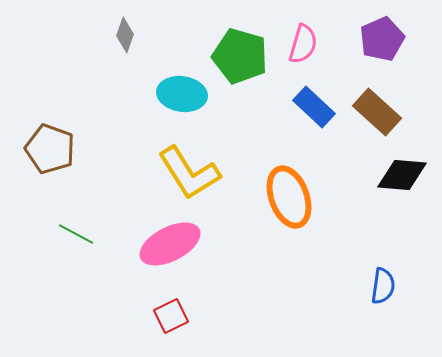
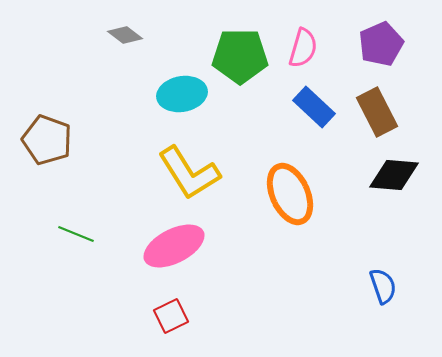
gray diamond: rotated 72 degrees counterclockwise
purple pentagon: moved 1 px left, 5 px down
pink semicircle: moved 4 px down
green pentagon: rotated 16 degrees counterclockwise
cyan ellipse: rotated 18 degrees counterclockwise
brown rectangle: rotated 21 degrees clockwise
brown pentagon: moved 3 px left, 9 px up
black diamond: moved 8 px left
orange ellipse: moved 1 px right, 3 px up; rotated 4 degrees counterclockwise
green line: rotated 6 degrees counterclockwise
pink ellipse: moved 4 px right, 2 px down
blue semicircle: rotated 27 degrees counterclockwise
